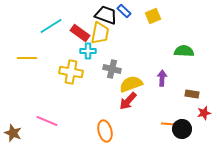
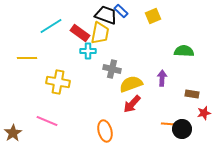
blue rectangle: moved 3 px left
yellow cross: moved 13 px left, 10 px down
red arrow: moved 4 px right, 3 px down
brown star: rotated 18 degrees clockwise
